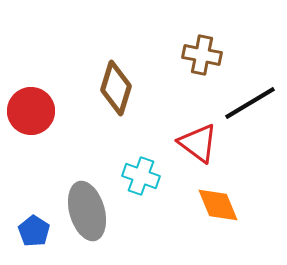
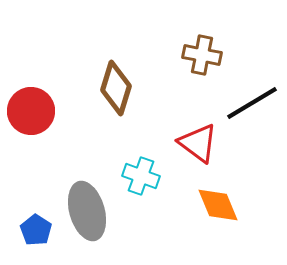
black line: moved 2 px right
blue pentagon: moved 2 px right, 1 px up
